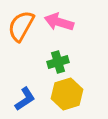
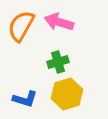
blue L-shape: rotated 50 degrees clockwise
